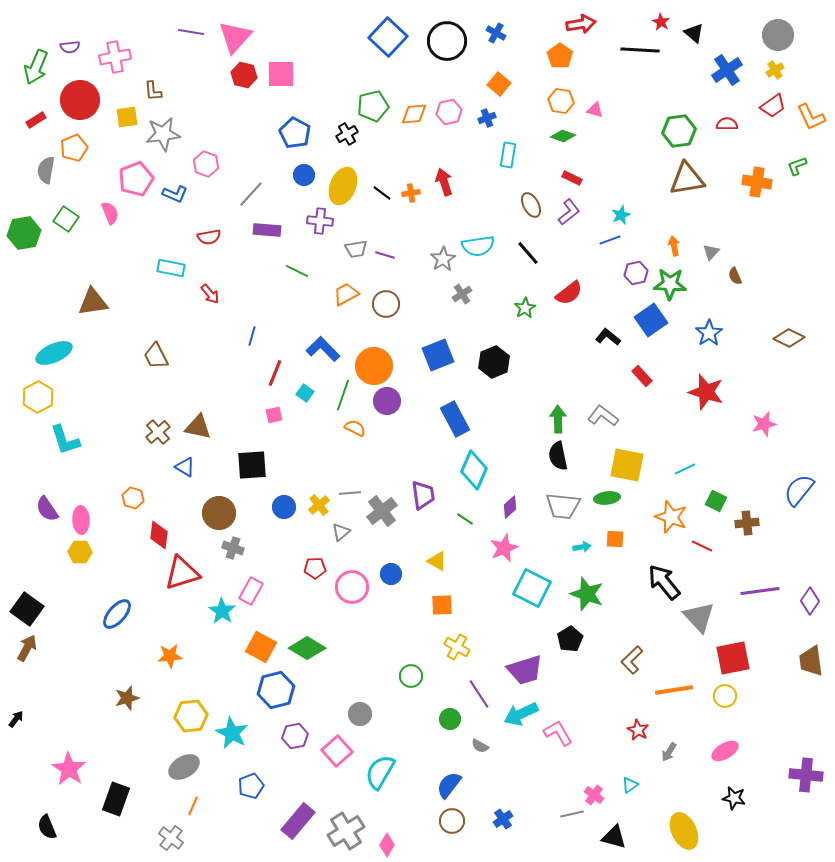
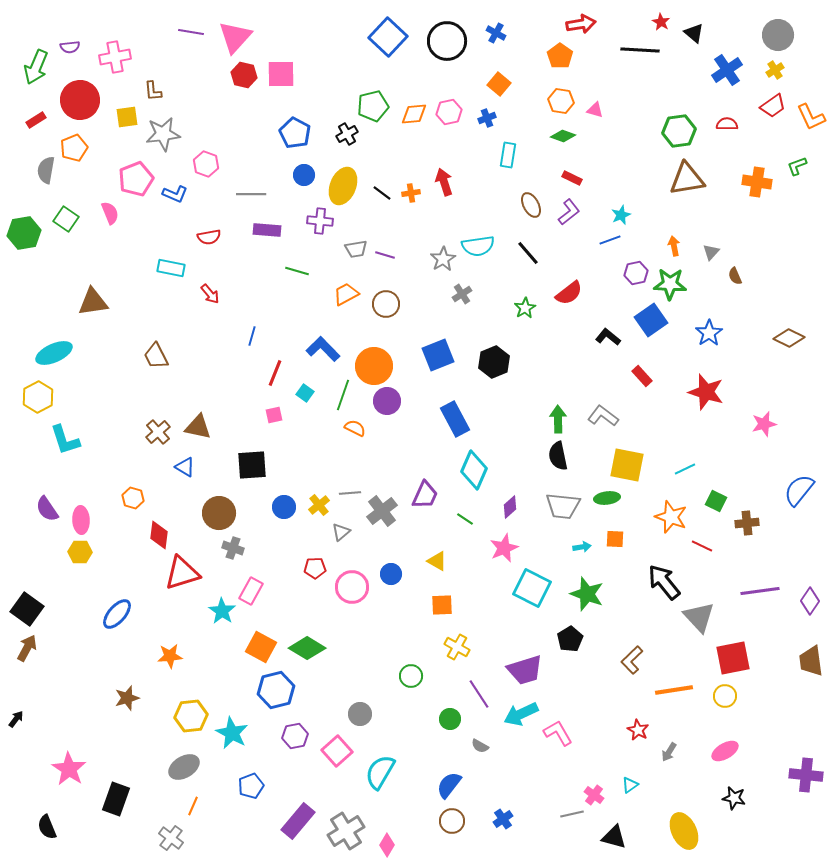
gray line at (251, 194): rotated 48 degrees clockwise
green line at (297, 271): rotated 10 degrees counterclockwise
purple trapezoid at (423, 495): moved 2 px right; rotated 32 degrees clockwise
